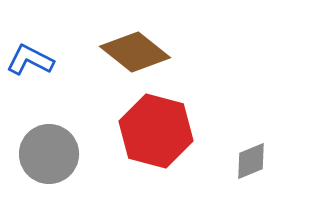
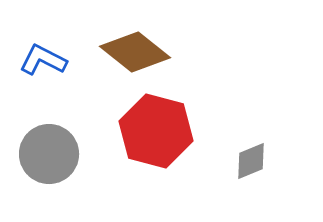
blue L-shape: moved 13 px right
